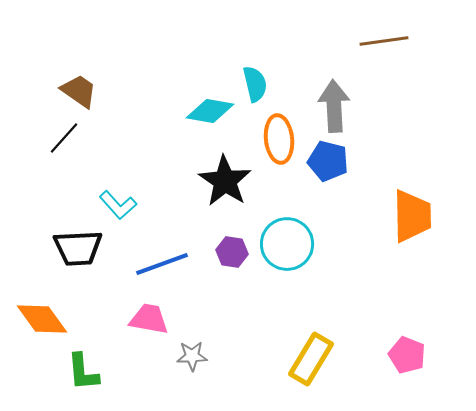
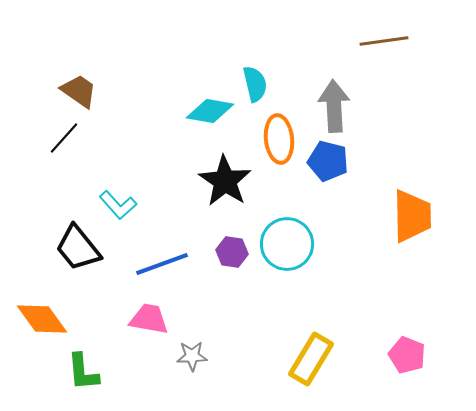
black trapezoid: rotated 54 degrees clockwise
